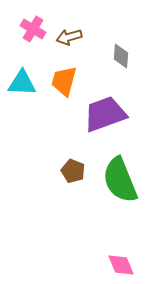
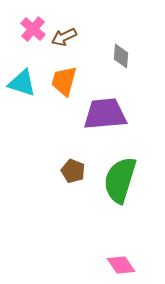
pink cross: rotated 10 degrees clockwise
brown arrow: moved 5 px left; rotated 10 degrees counterclockwise
cyan triangle: rotated 16 degrees clockwise
purple trapezoid: rotated 15 degrees clockwise
green semicircle: rotated 39 degrees clockwise
pink diamond: rotated 12 degrees counterclockwise
